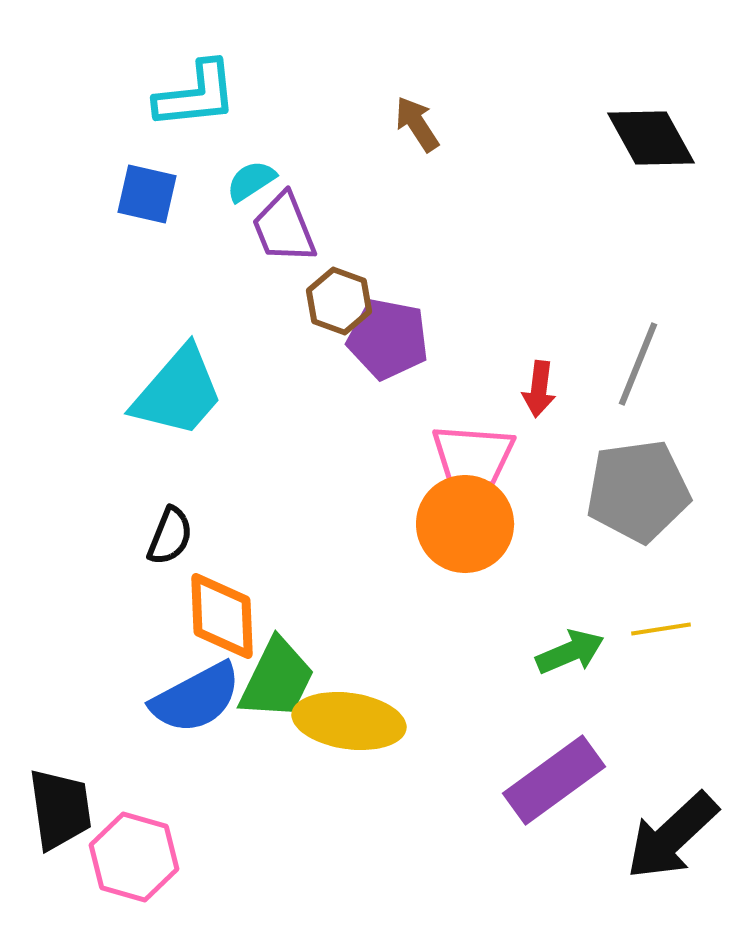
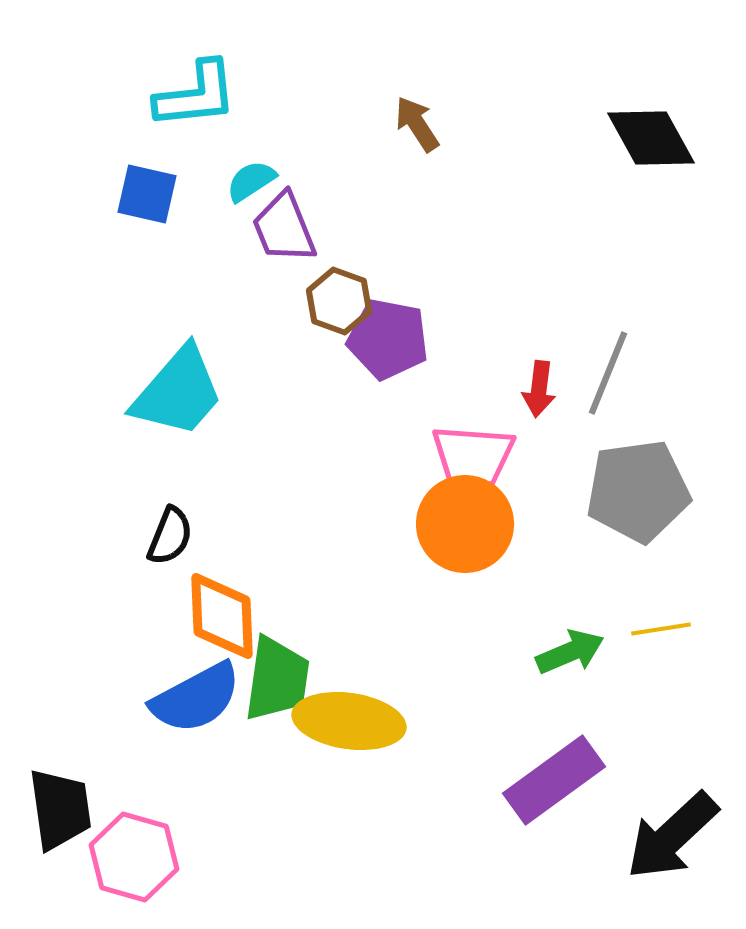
gray line: moved 30 px left, 9 px down
green trapezoid: rotated 18 degrees counterclockwise
